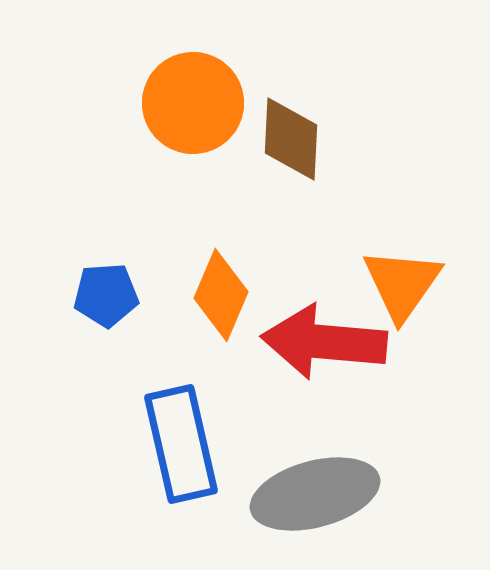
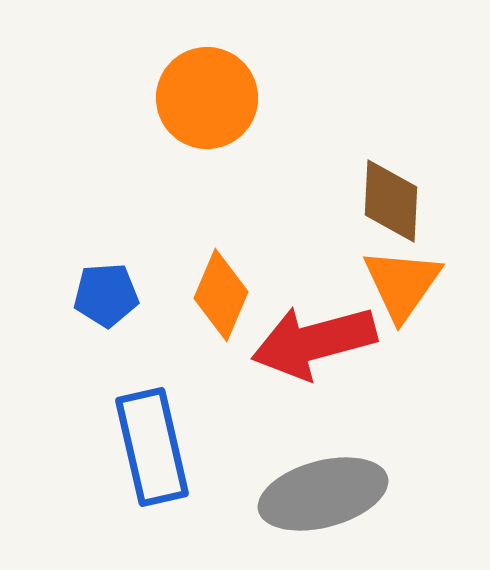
orange circle: moved 14 px right, 5 px up
brown diamond: moved 100 px right, 62 px down
red arrow: moved 10 px left; rotated 20 degrees counterclockwise
blue rectangle: moved 29 px left, 3 px down
gray ellipse: moved 8 px right
